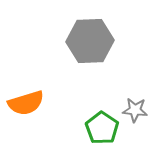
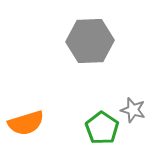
orange semicircle: moved 20 px down
gray star: moved 2 px left; rotated 10 degrees clockwise
